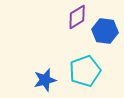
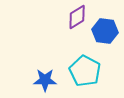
cyan pentagon: rotated 24 degrees counterclockwise
blue star: rotated 15 degrees clockwise
